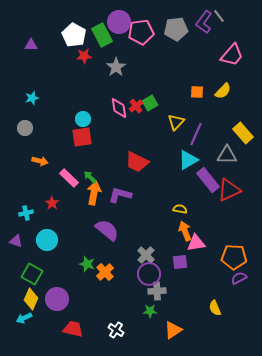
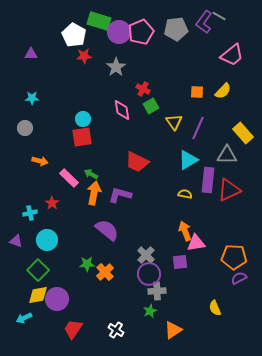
gray line at (219, 16): rotated 24 degrees counterclockwise
purple circle at (119, 22): moved 10 px down
pink pentagon at (141, 32): rotated 15 degrees counterclockwise
green rectangle at (102, 35): moved 3 px left, 14 px up; rotated 45 degrees counterclockwise
purple triangle at (31, 45): moved 9 px down
pink trapezoid at (232, 55): rotated 10 degrees clockwise
cyan star at (32, 98): rotated 16 degrees clockwise
green square at (150, 103): moved 1 px right, 3 px down
red cross at (136, 106): moved 7 px right, 17 px up; rotated 24 degrees counterclockwise
pink diamond at (119, 108): moved 3 px right, 2 px down
yellow triangle at (176, 122): moved 2 px left; rotated 18 degrees counterclockwise
purple line at (196, 134): moved 2 px right, 6 px up
green arrow at (90, 177): moved 1 px right, 3 px up; rotated 16 degrees counterclockwise
purple rectangle at (208, 180): rotated 45 degrees clockwise
yellow semicircle at (180, 209): moved 5 px right, 15 px up
cyan cross at (26, 213): moved 4 px right
green star at (87, 264): rotated 21 degrees counterclockwise
green square at (32, 274): moved 6 px right, 4 px up; rotated 15 degrees clockwise
yellow diamond at (31, 299): moved 7 px right, 4 px up; rotated 55 degrees clockwise
green star at (150, 311): rotated 24 degrees counterclockwise
red trapezoid at (73, 329): rotated 70 degrees counterclockwise
